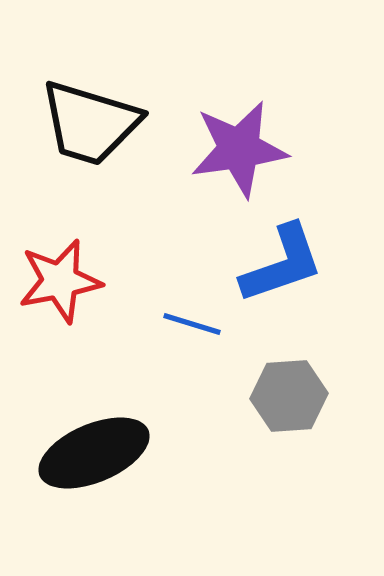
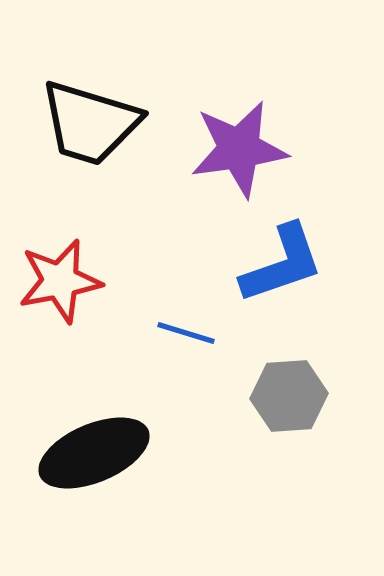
blue line: moved 6 px left, 9 px down
